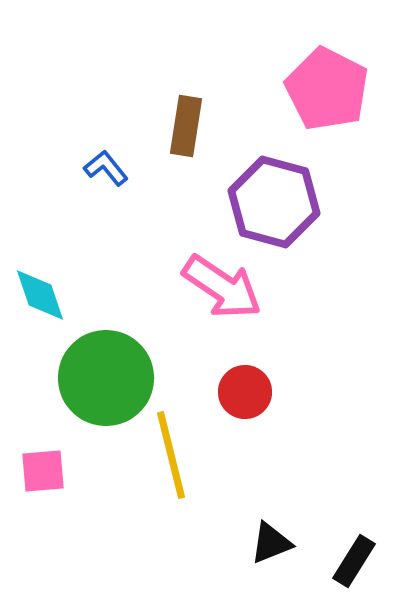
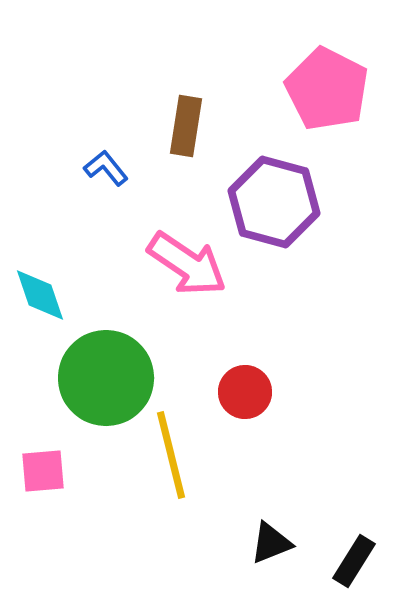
pink arrow: moved 35 px left, 23 px up
